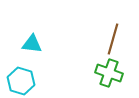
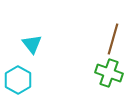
cyan triangle: rotated 45 degrees clockwise
cyan hexagon: moved 3 px left, 1 px up; rotated 12 degrees clockwise
